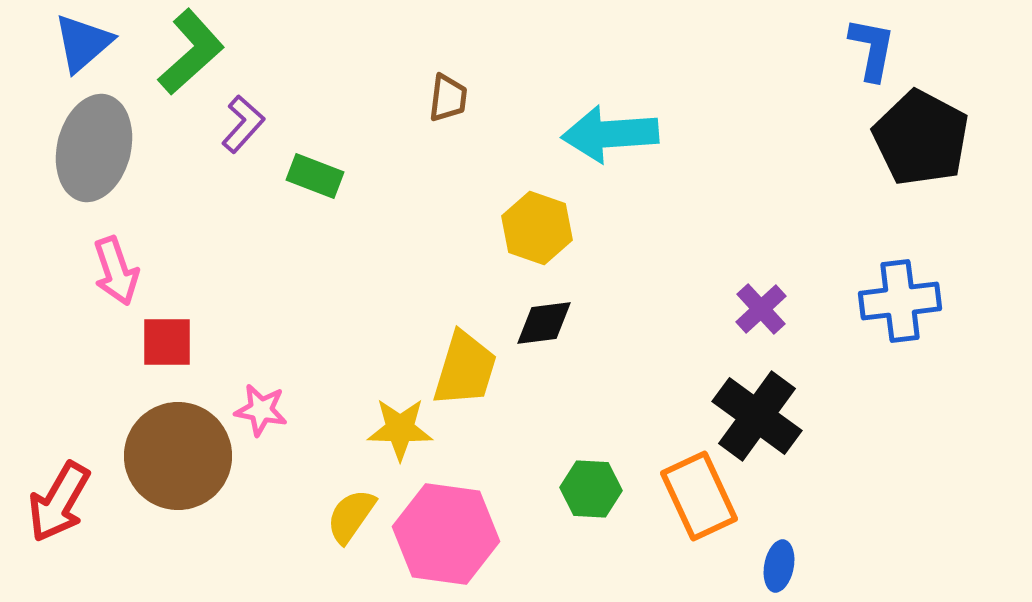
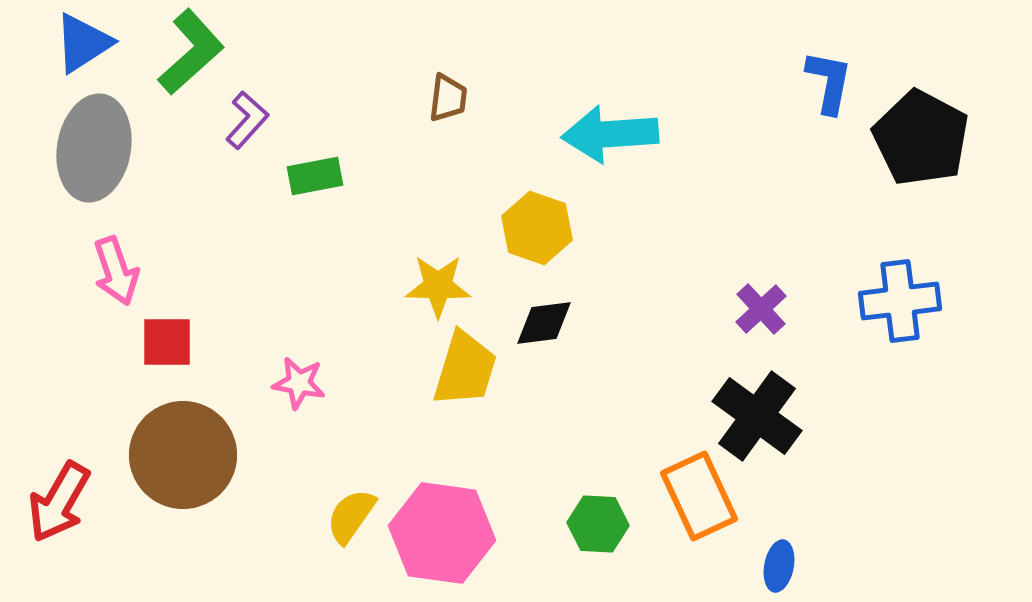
blue triangle: rotated 8 degrees clockwise
blue L-shape: moved 43 px left, 33 px down
purple L-shape: moved 4 px right, 4 px up
gray ellipse: rotated 4 degrees counterclockwise
green rectangle: rotated 32 degrees counterclockwise
pink star: moved 38 px right, 27 px up
yellow star: moved 38 px right, 143 px up
brown circle: moved 5 px right, 1 px up
green hexagon: moved 7 px right, 35 px down
pink hexagon: moved 4 px left, 1 px up
